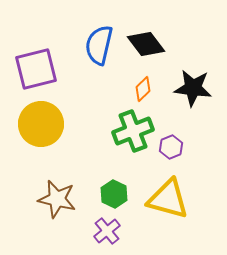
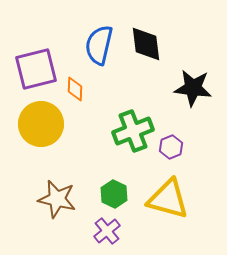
black diamond: rotated 30 degrees clockwise
orange diamond: moved 68 px left; rotated 45 degrees counterclockwise
